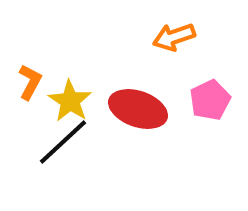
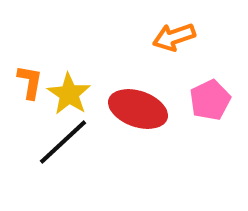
orange L-shape: rotated 18 degrees counterclockwise
yellow star: moved 1 px left, 7 px up
